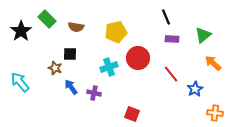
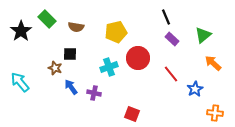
purple rectangle: rotated 40 degrees clockwise
